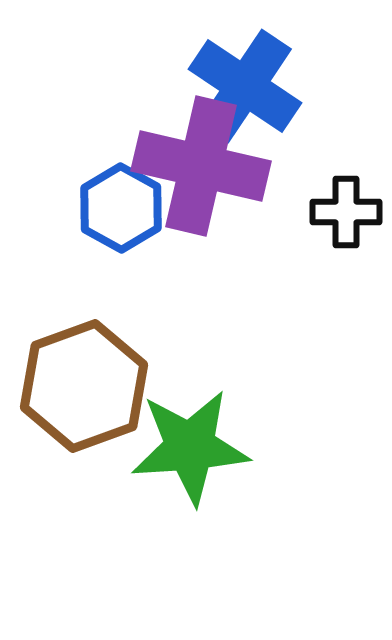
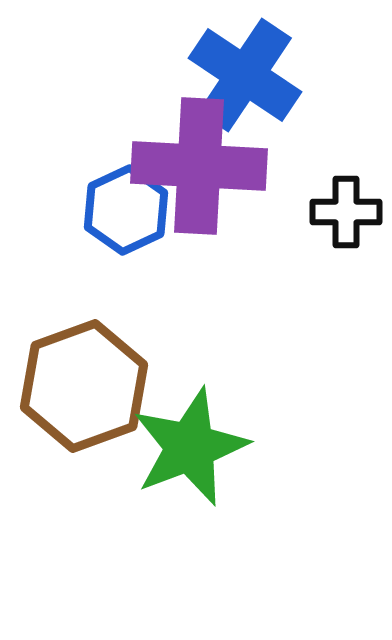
blue cross: moved 11 px up
purple cross: moved 2 px left; rotated 10 degrees counterclockwise
blue hexagon: moved 5 px right, 2 px down; rotated 6 degrees clockwise
green star: rotated 17 degrees counterclockwise
